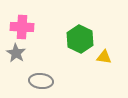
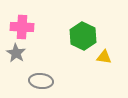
green hexagon: moved 3 px right, 3 px up
